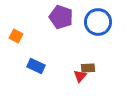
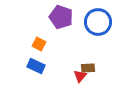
orange square: moved 23 px right, 8 px down
